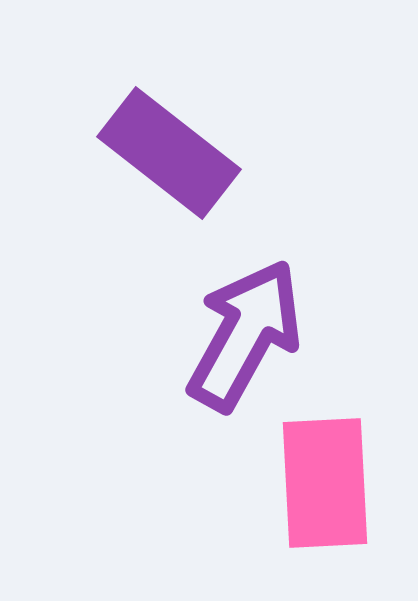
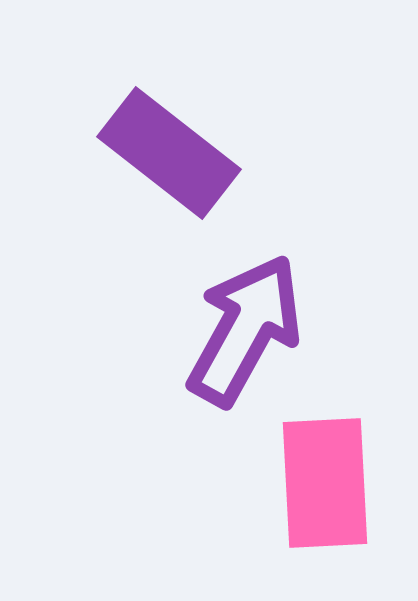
purple arrow: moved 5 px up
